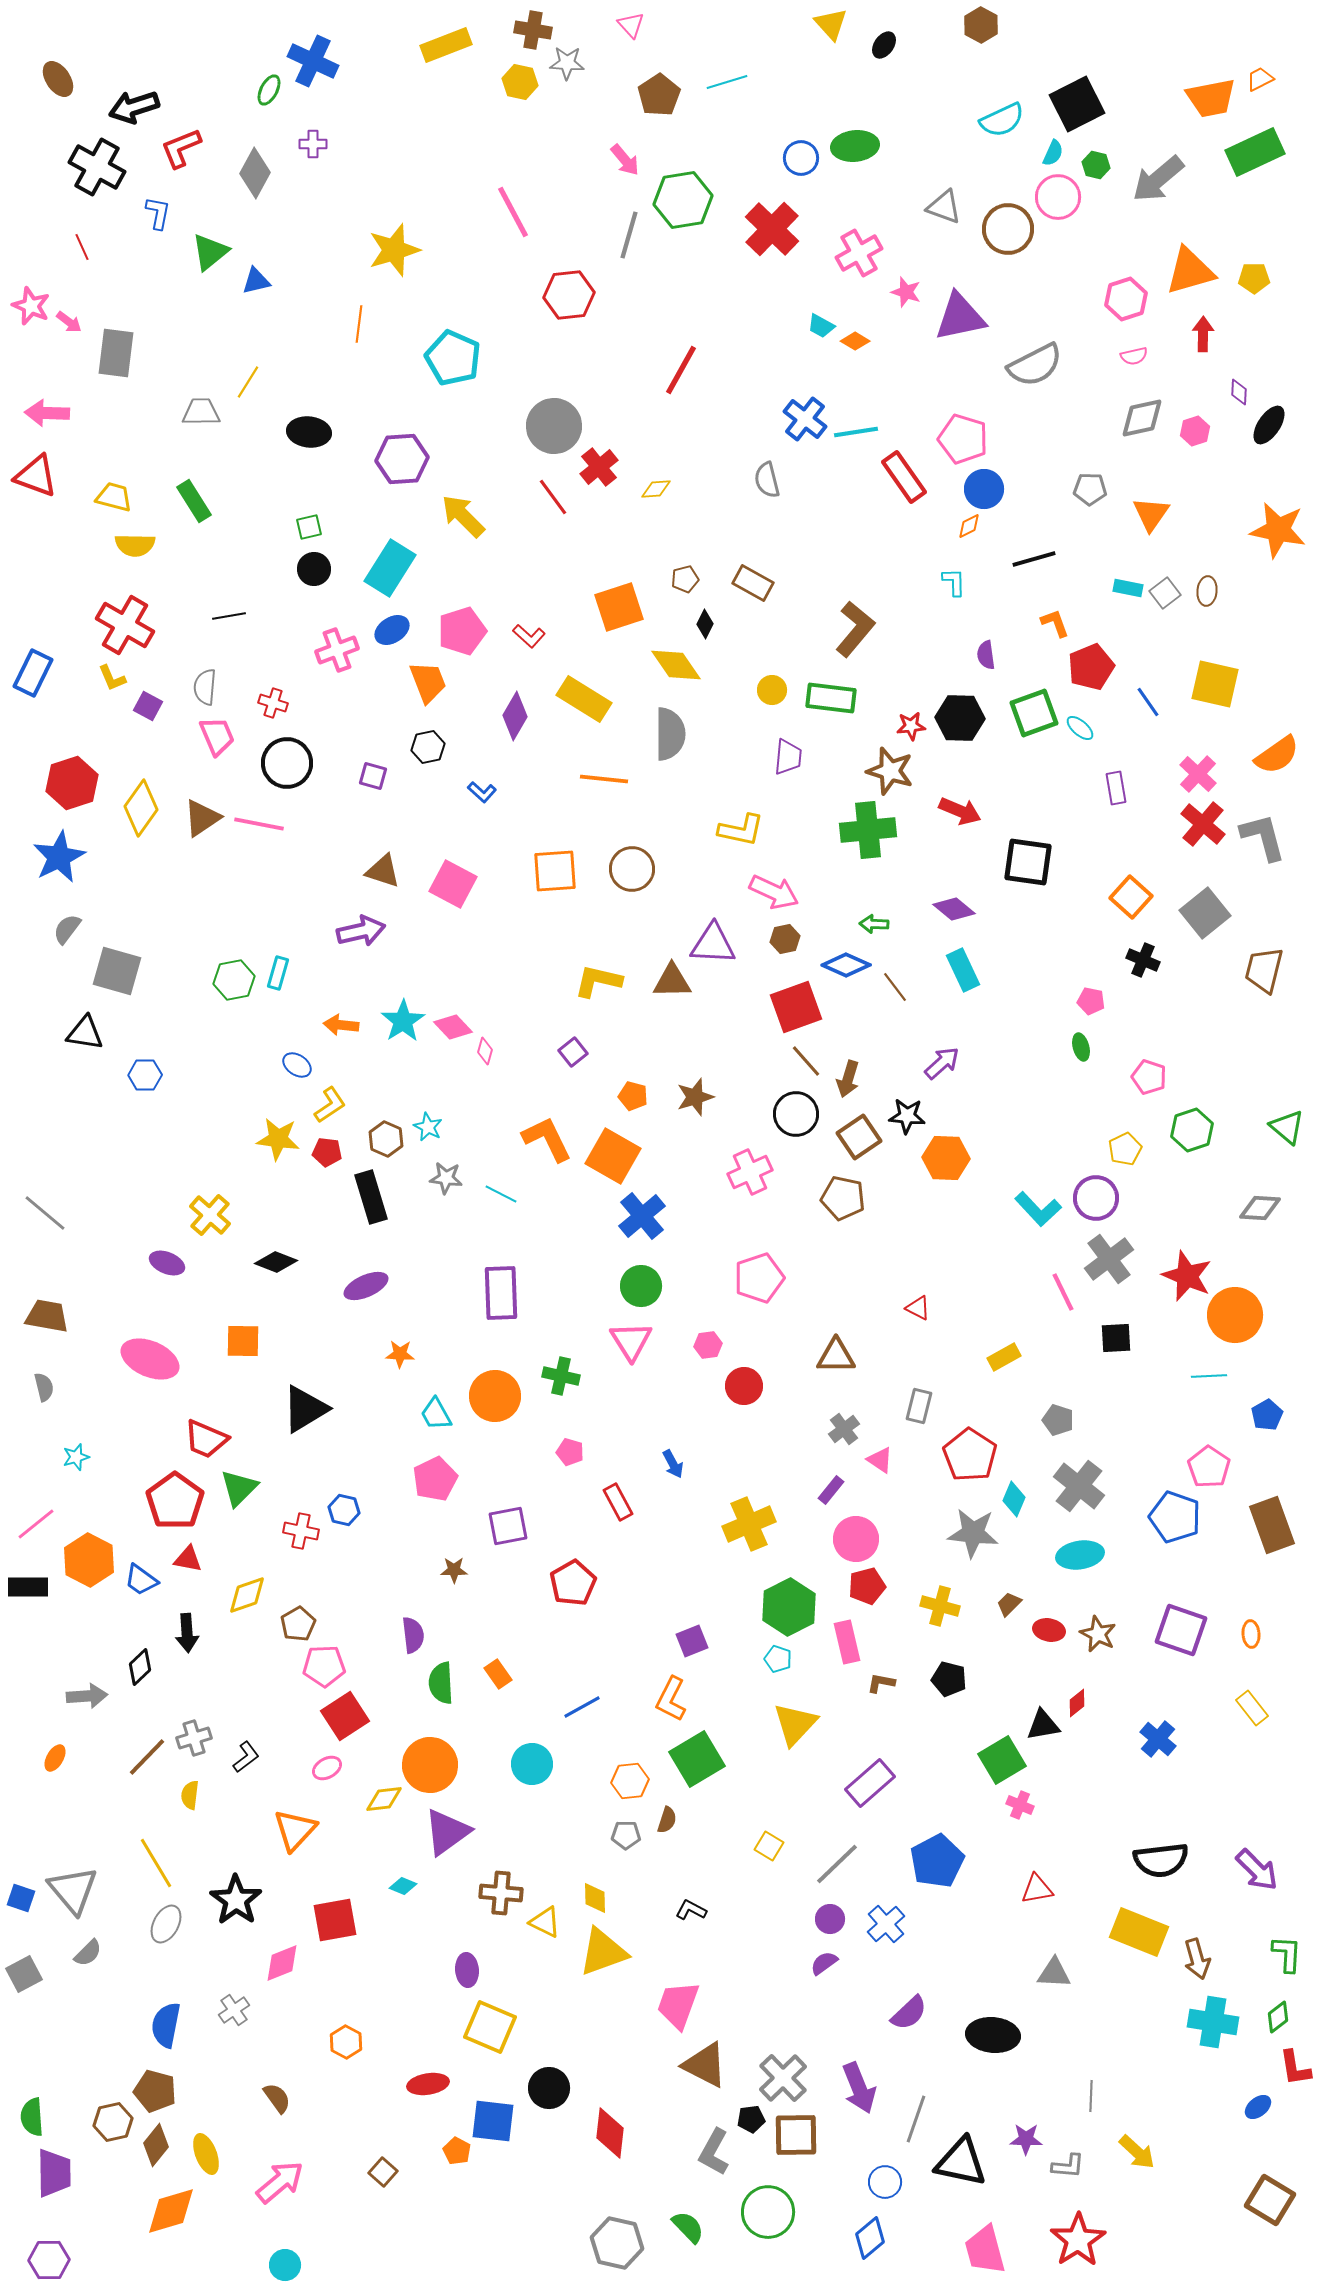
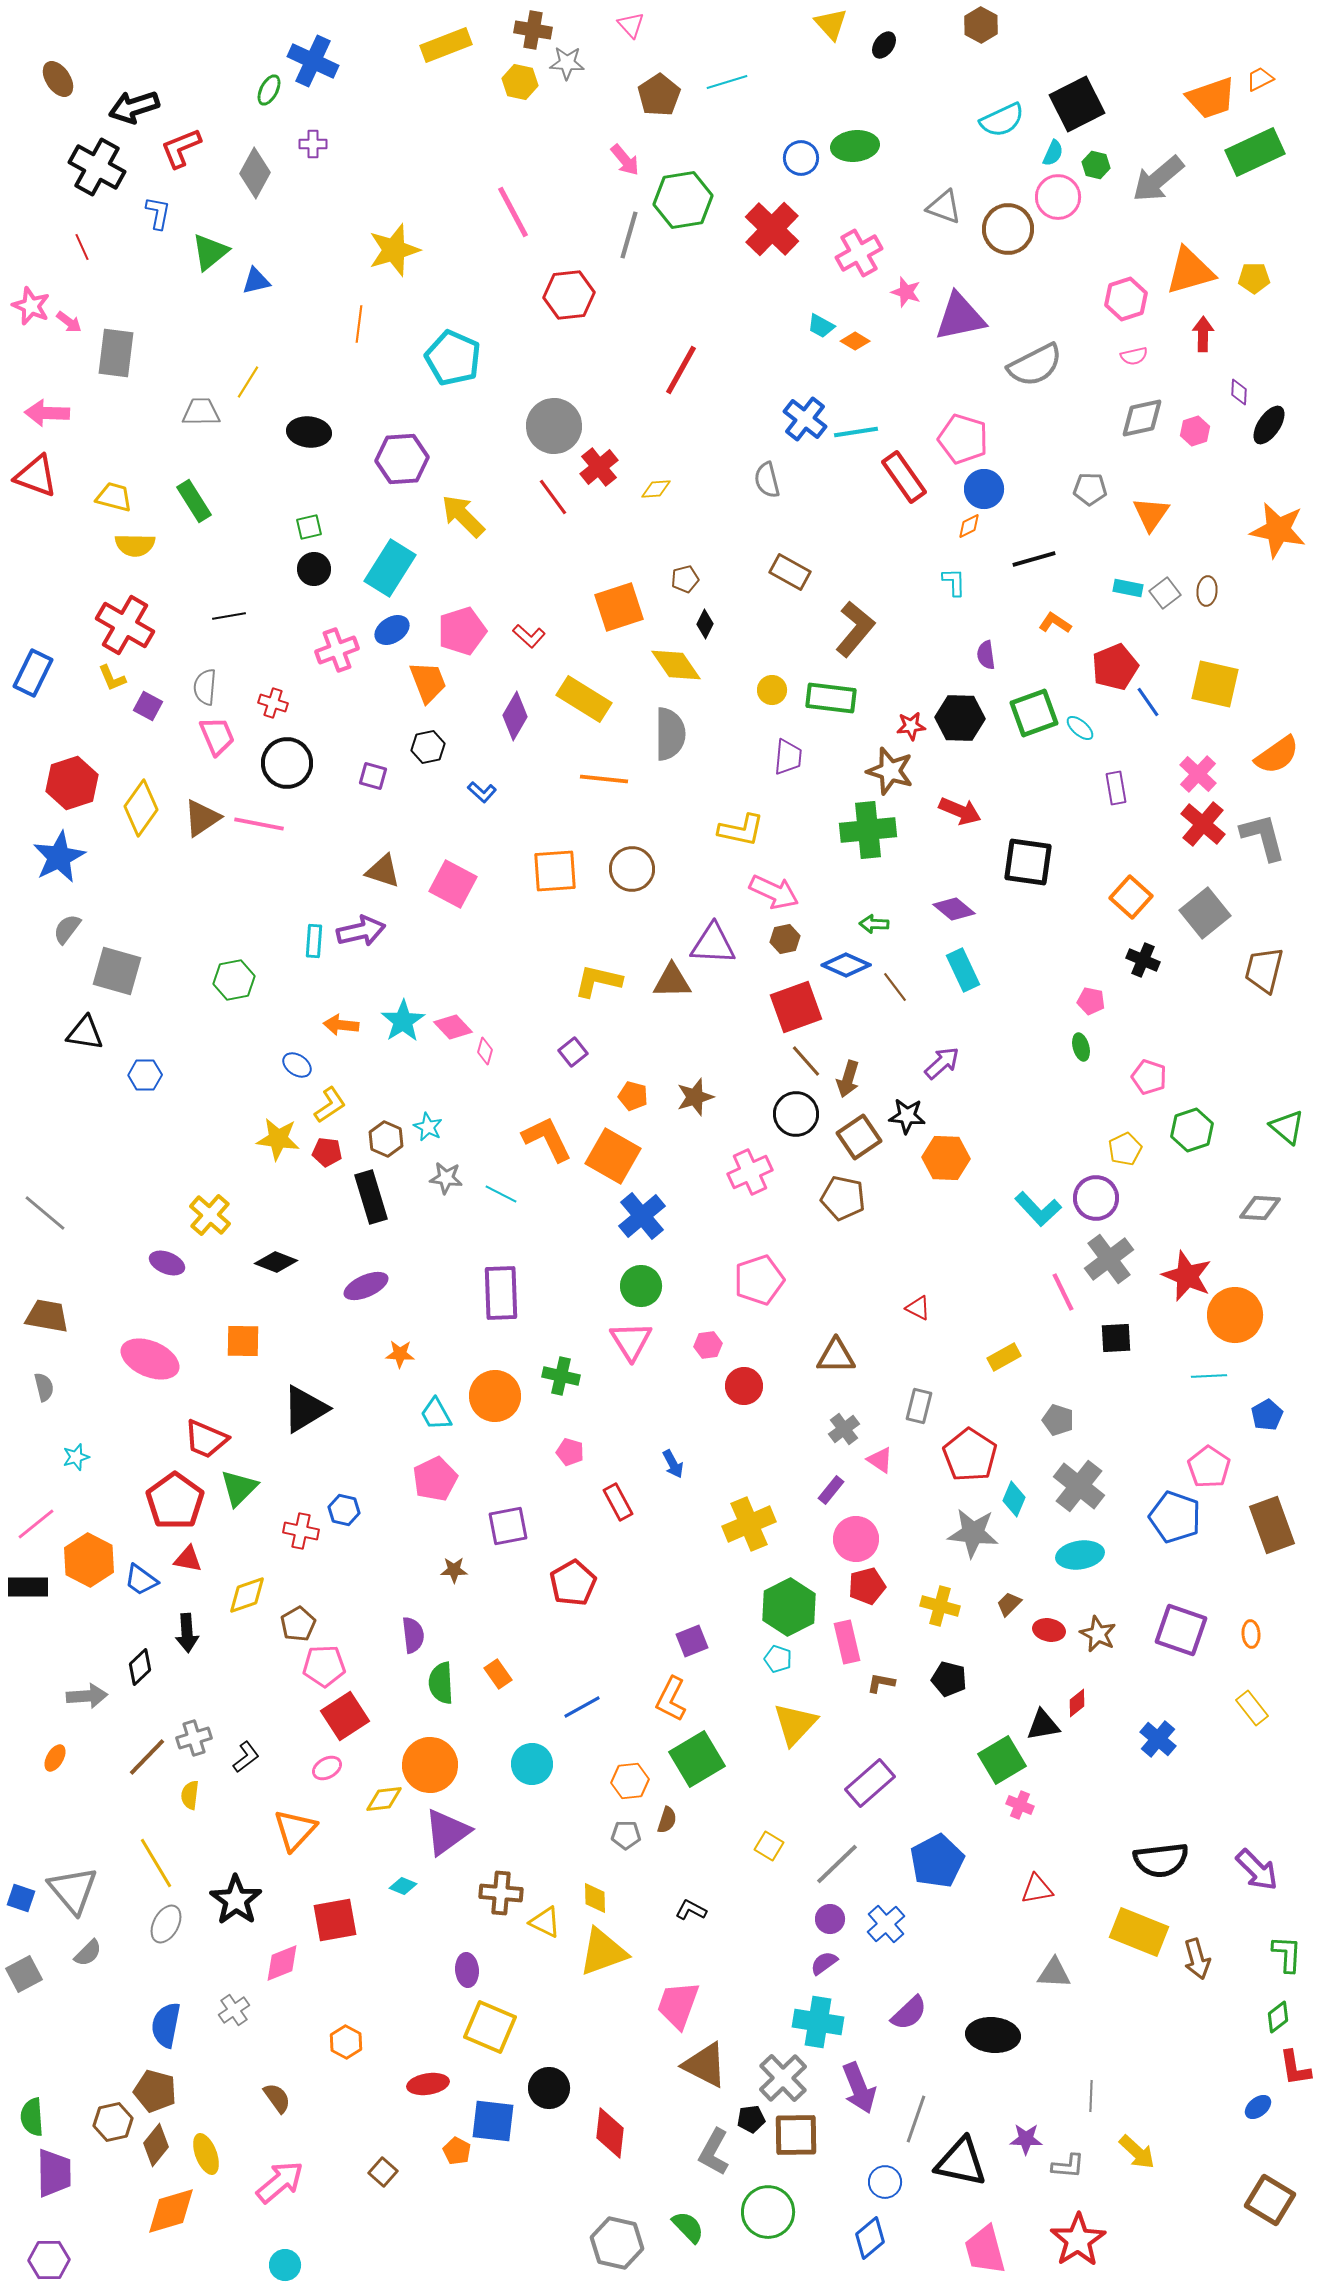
orange trapezoid at (1211, 98): rotated 8 degrees counterclockwise
brown rectangle at (753, 583): moved 37 px right, 11 px up
orange L-shape at (1055, 623): rotated 36 degrees counterclockwise
red pentagon at (1091, 667): moved 24 px right
cyan rectangle at (278, 973): moved 36 px right, 32 px up; rotated 12 degrees counterclockwise
pink pentagon at (759, 1278): moved 2 px down
cyan cross at (1213, 2022): moved 395 px left
